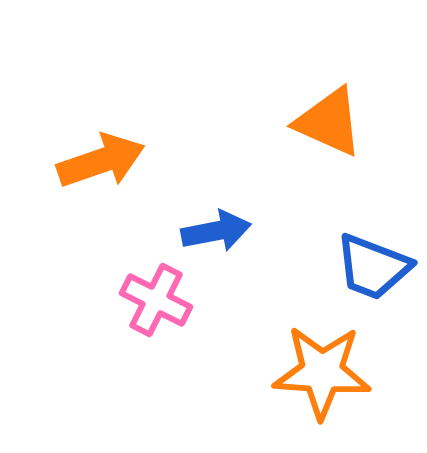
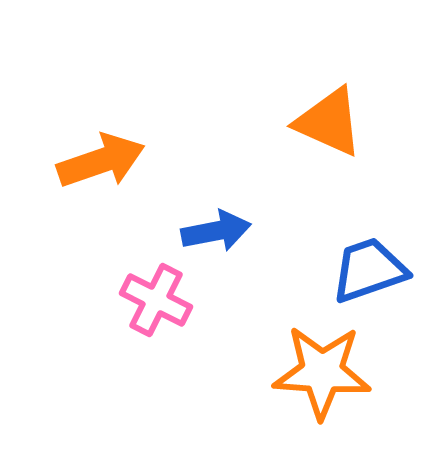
blue trapezoid: moved 4 px left, 3 px down; rotated 140 degrees clockwise
